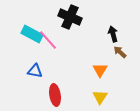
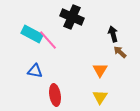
black cross: moved 2 px right
